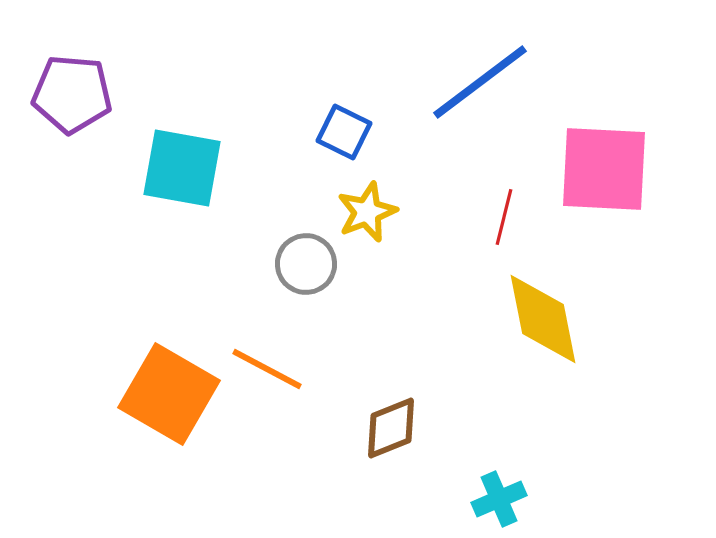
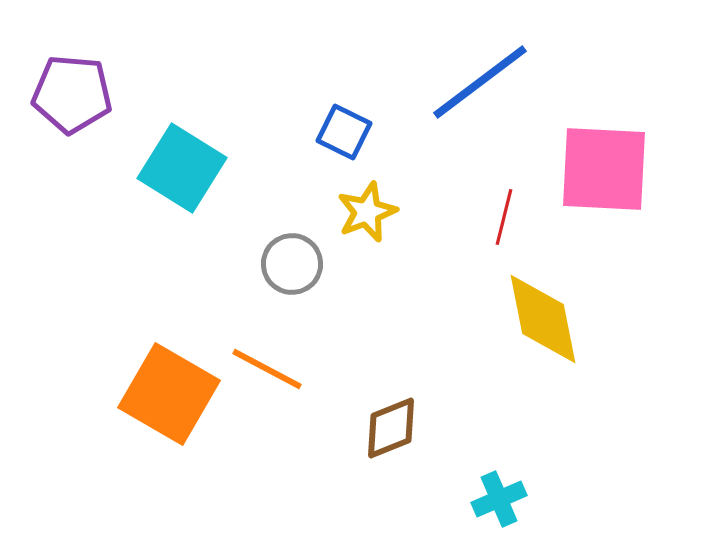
cyan square: rotated 22 degrees clockwise
gray circle: moved 14 px left
